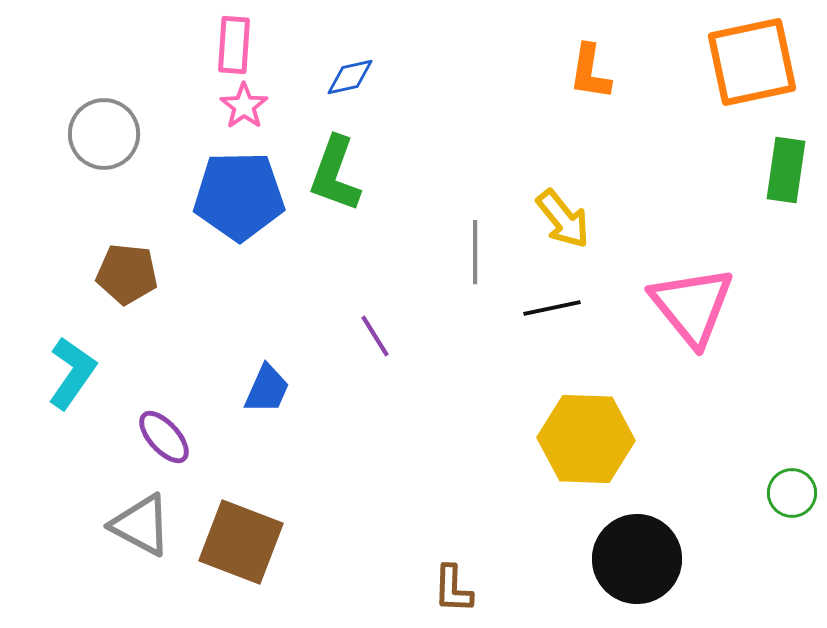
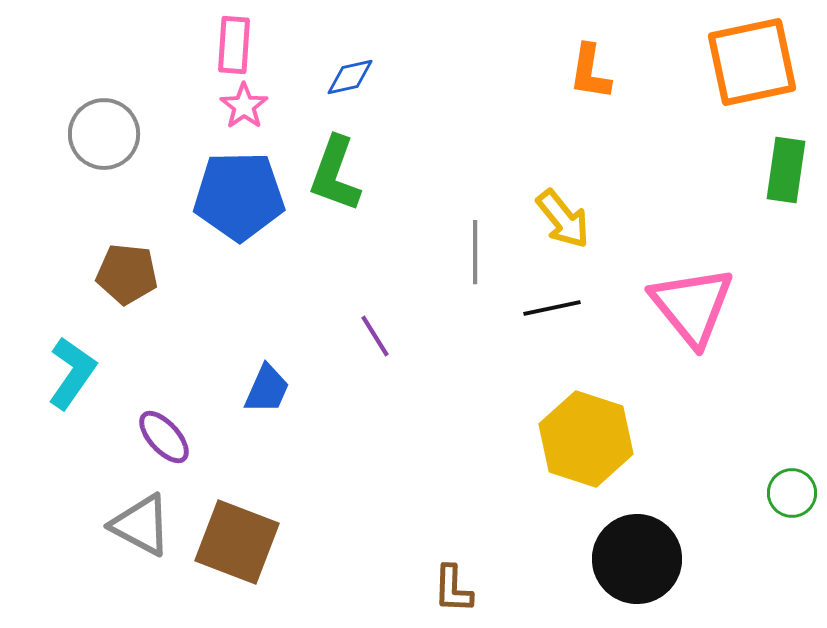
yellow hexagon: rotated 16 degrees clockwise
brown square: moved 4 px left
